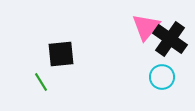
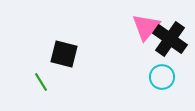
black square: moved 3 px right; rotated 20 degrees clockwise
